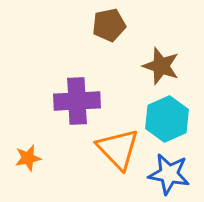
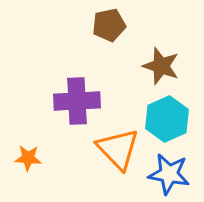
orange star: rotated 16 degrees clockwise
